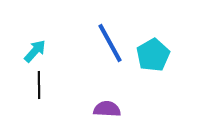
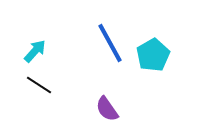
black line: rotated 56 degrees counterclockwise
purple semicircle: rotated 128 degrees counterclockwise
